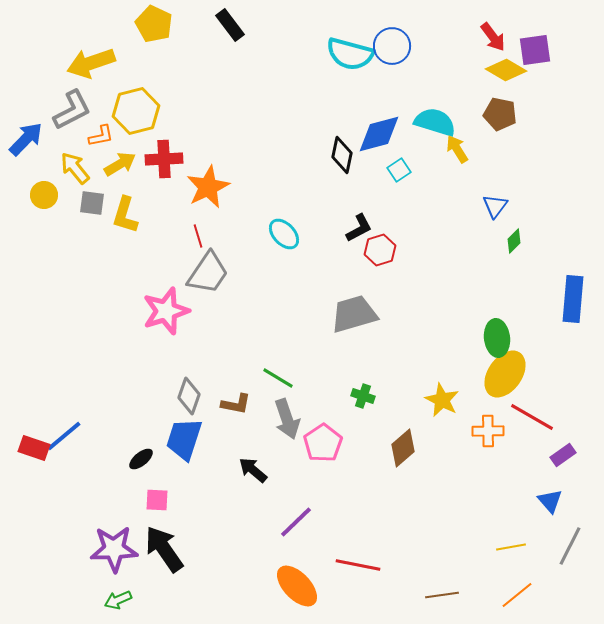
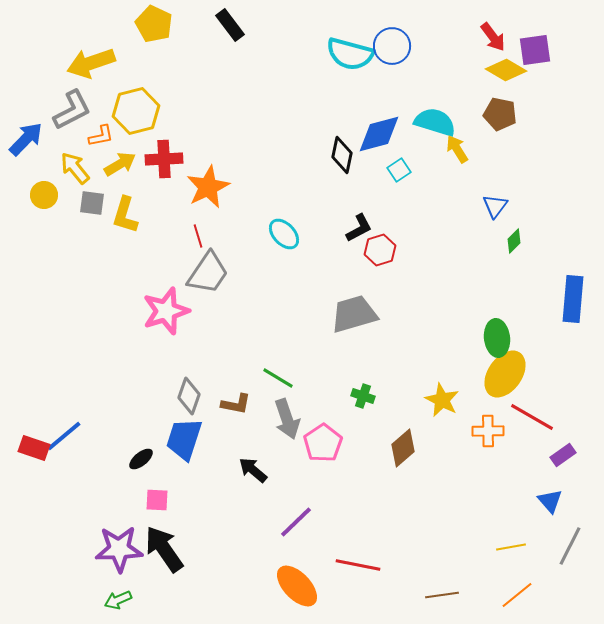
purple star at (114, 549): moved 5 px right
